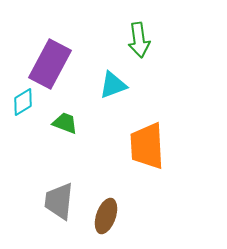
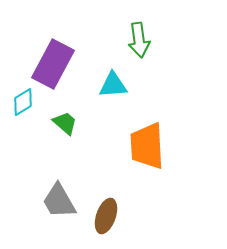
purple rectangle: moved 3 px right
cyan triangle: rotated 16 degrees clockwise
green trapezoid: rotated 20 degrees clockwise
gray trapezoid: rotated 36 degrees counterclockwise
